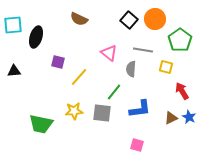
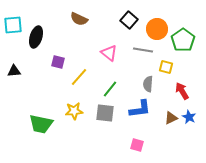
orange circle: moved 2 px right, 10 px down
green pentagon: moved 3 px right
gray semicircle: moved 17 px right, 15 px down
green line: moved 4 px left, 3 px up
gray square: moved 3 px right
